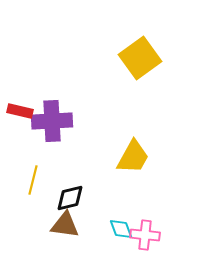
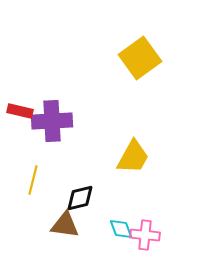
black diamond: moved 10 px right
